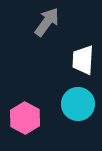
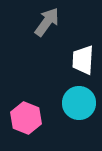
cyan circle: moved 1 px right, 1 px up
pink hexagon: moved 1 px right; rotated 8 degrees counterclockwise
